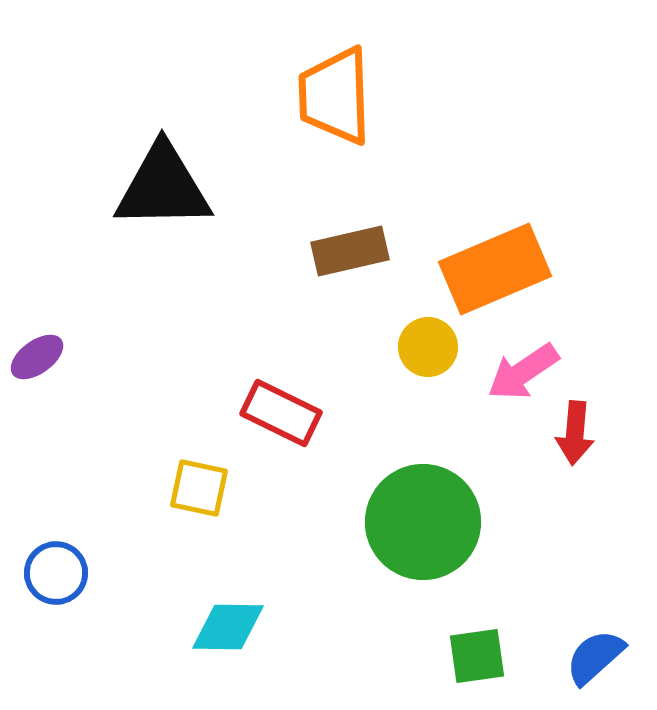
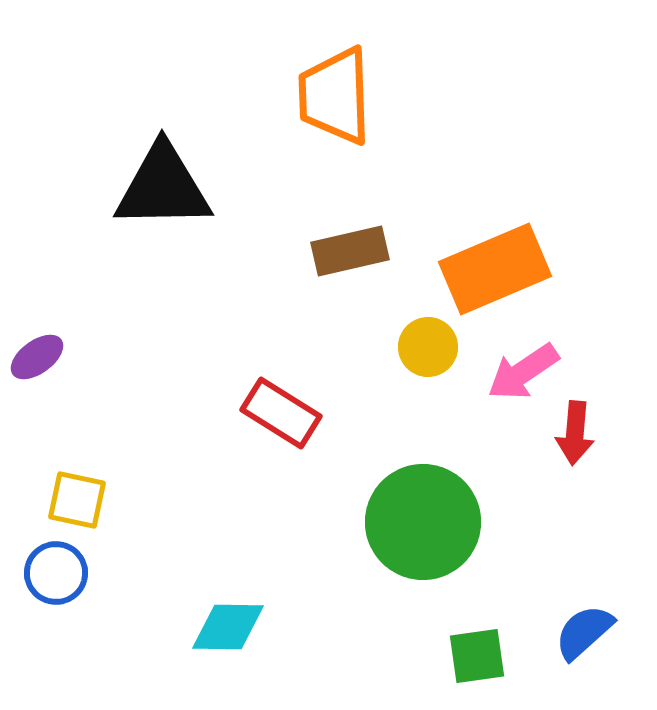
red rectangle: rotated 6 degrees clockwise
yellow square: moved 122 px left, 12 px down
blue semicircle: moved 11 px left, 25 px up
